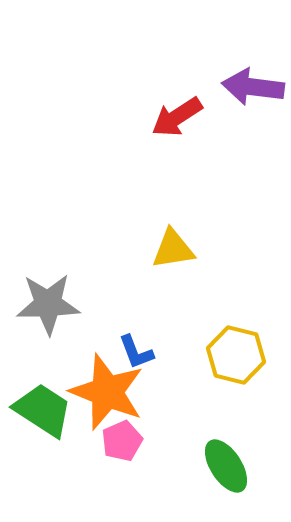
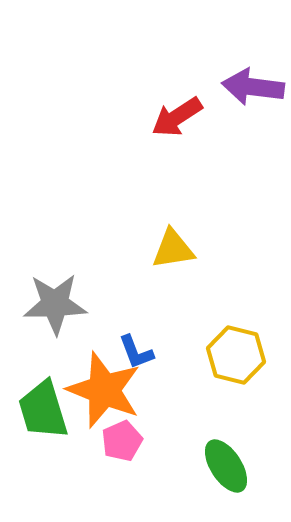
gray star: moved 7 px right
orange star: moved 3 px left, 2 px up
green trapezoid: rotated 140 degrees counterclockwise
